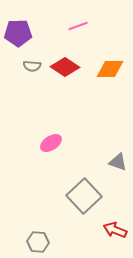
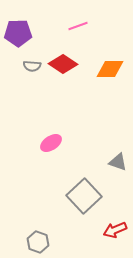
red diamond: moved 2 px left, 3 px up
red arrow: rotated 45 degrees counterclockwise
gray hexagon: rotated 15 degrees clockwise
